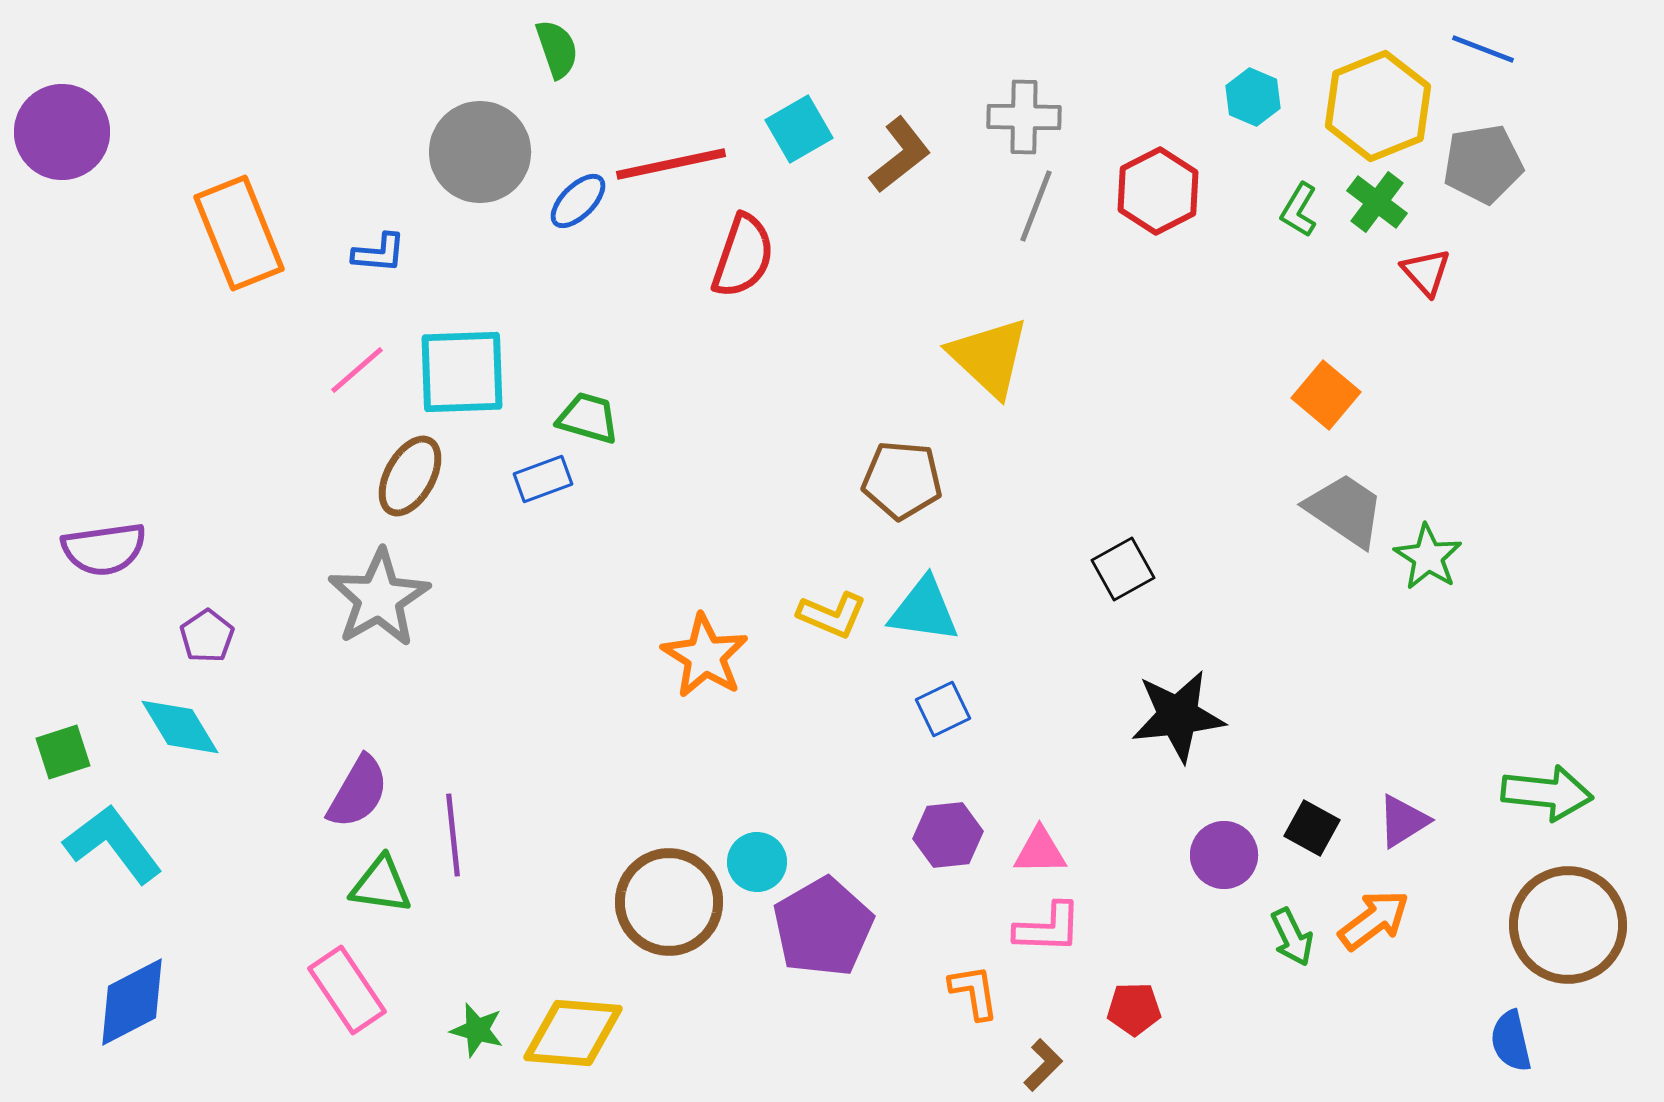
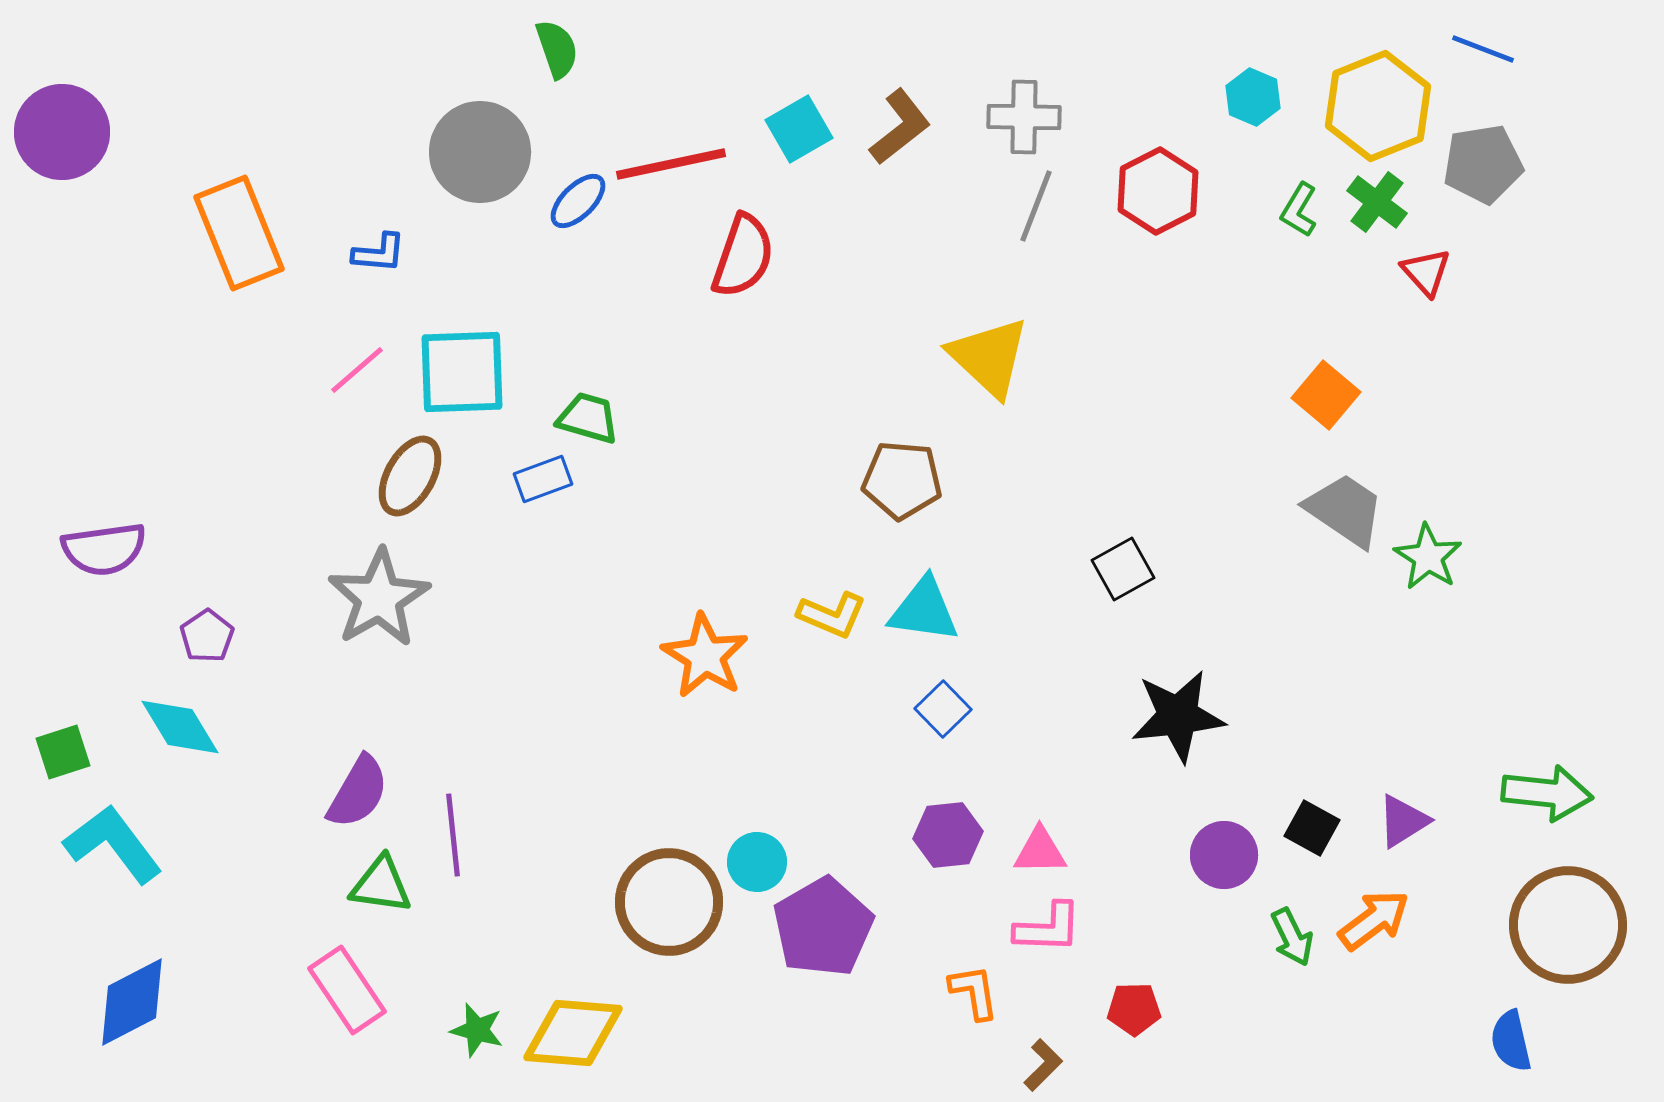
brown L-shape at (900, 155): moved 28 px up
blue square at (943, 709): rotated 18 degrees counterclockwise
